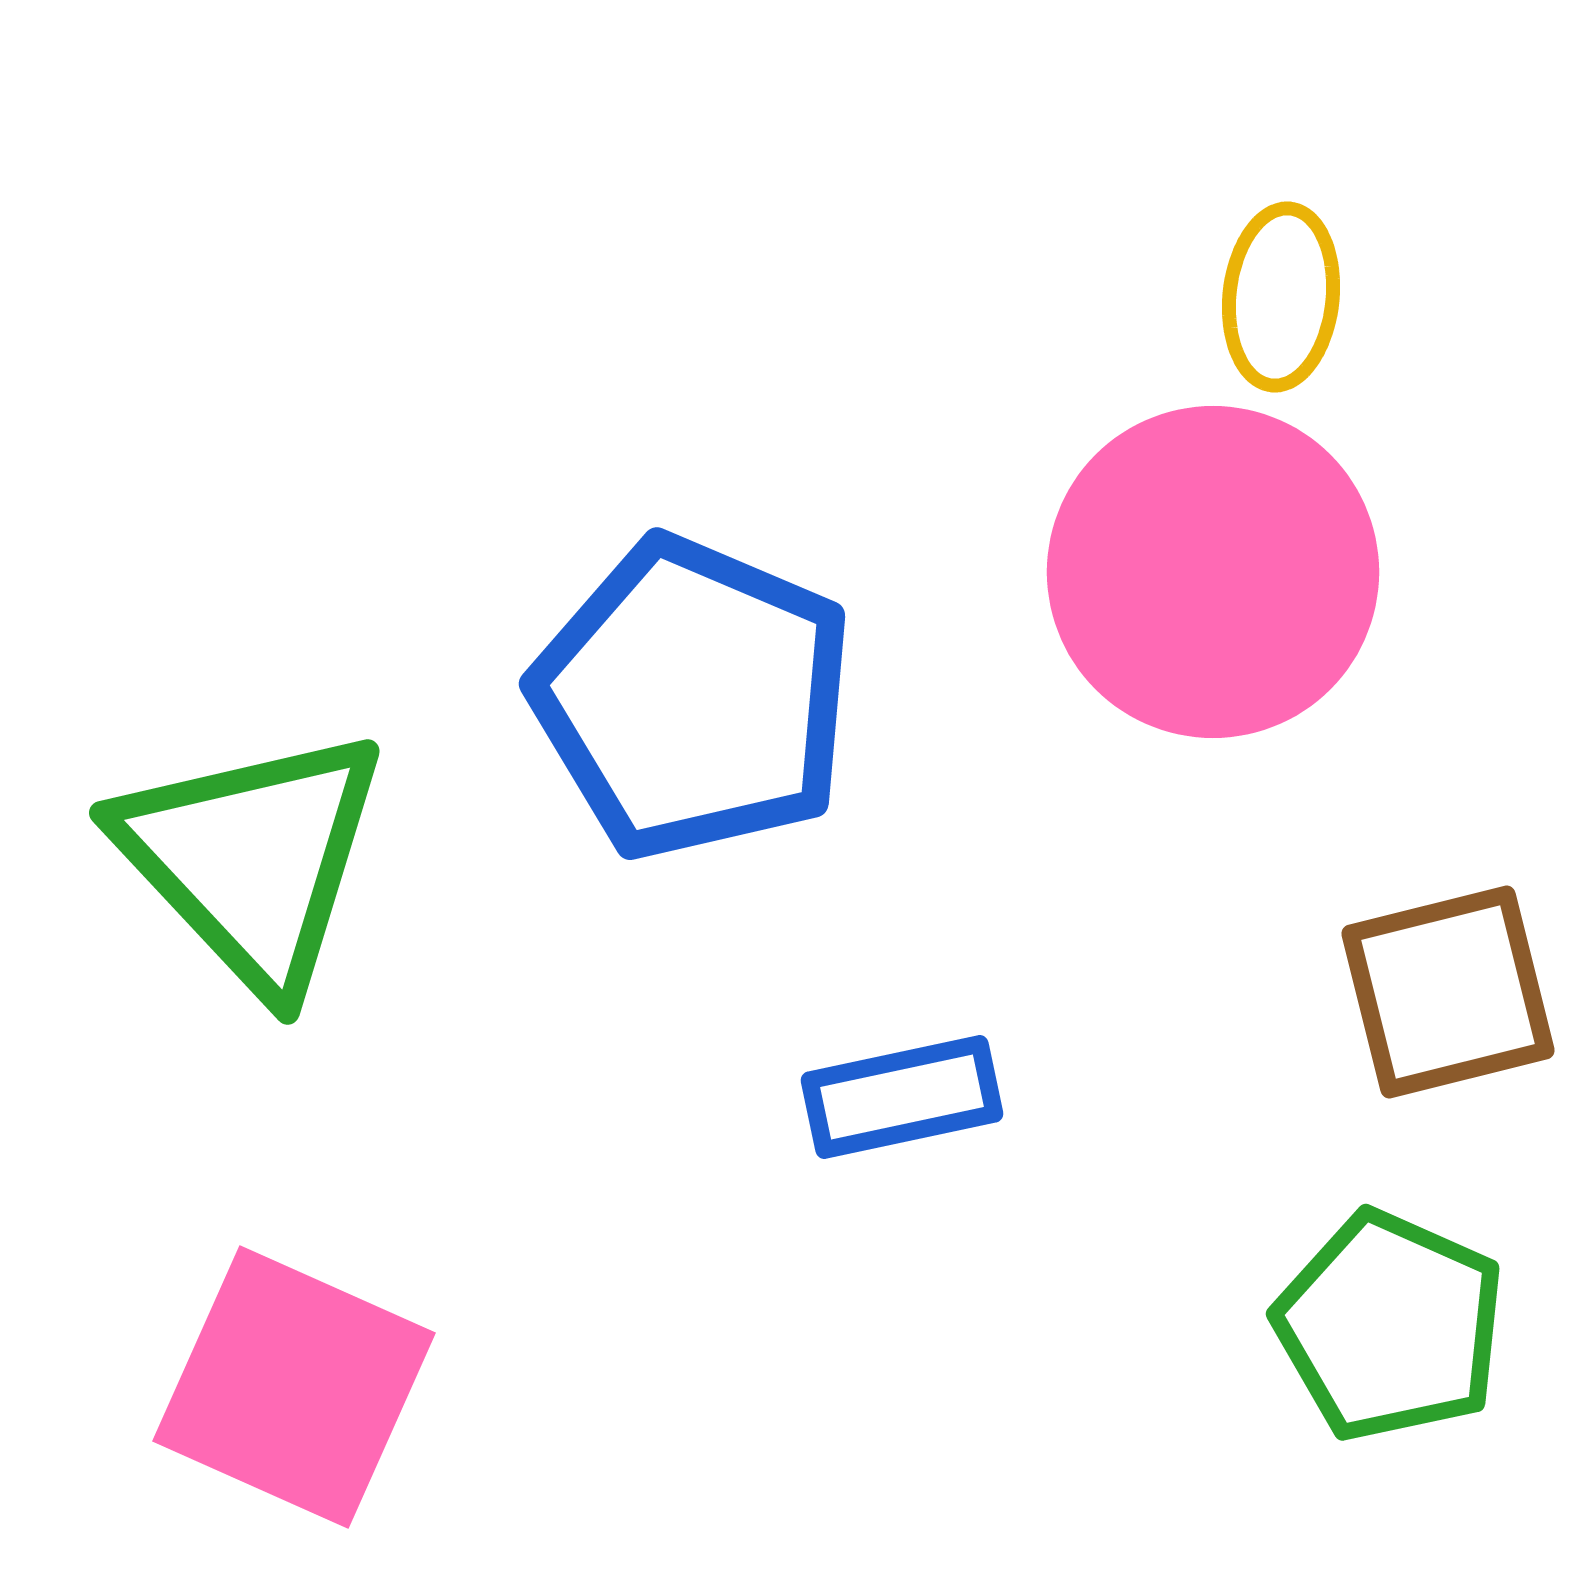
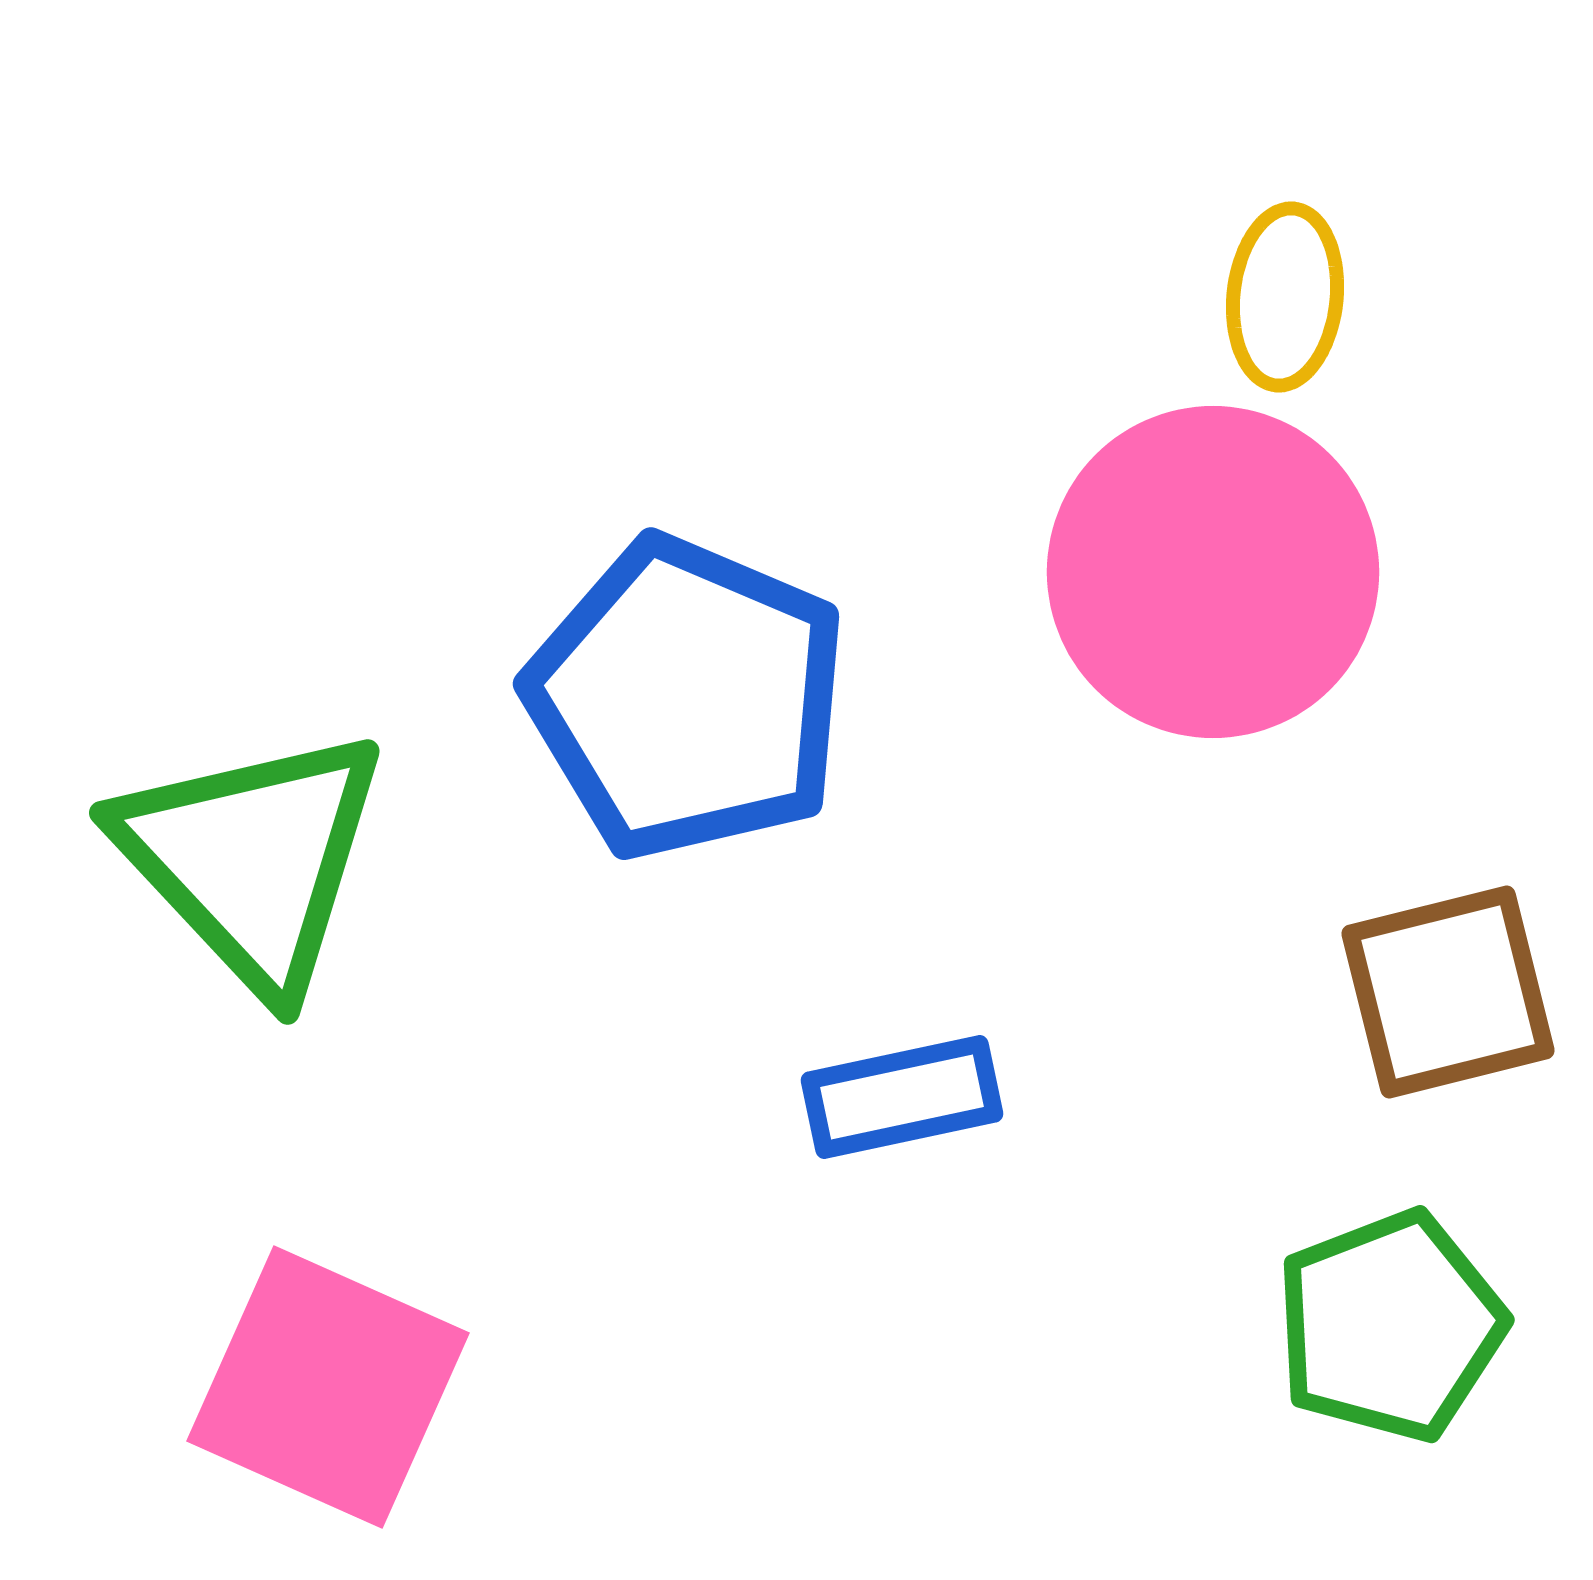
yellow ellipse: moved 4 px right
blue pentagon: moved 6 px left
green pentagon: rotated 27 degrees clockwise
pink square: moved 34 px right
